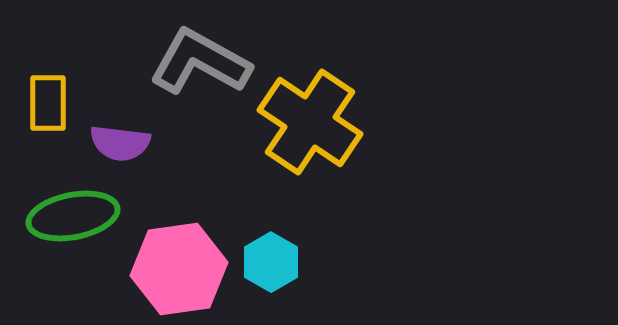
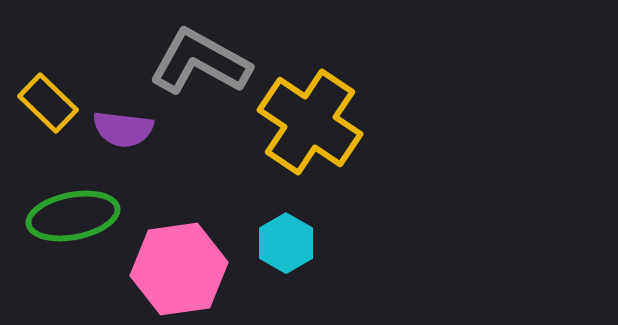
yellow rectangle: rotated 46 degrees counterclockwise
purple semicircle: moved 3 px right, 14 px up
cyan hexagon: moved 15 px right, 19 px up
